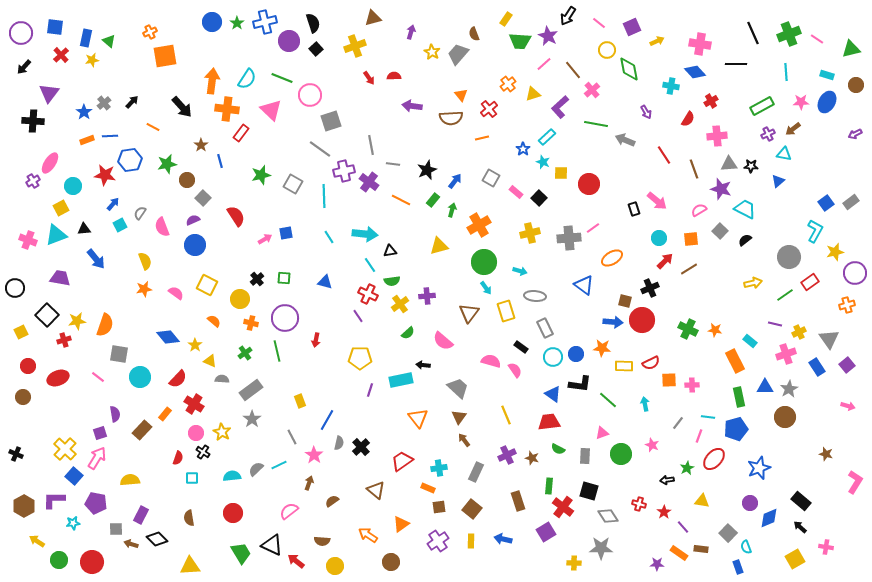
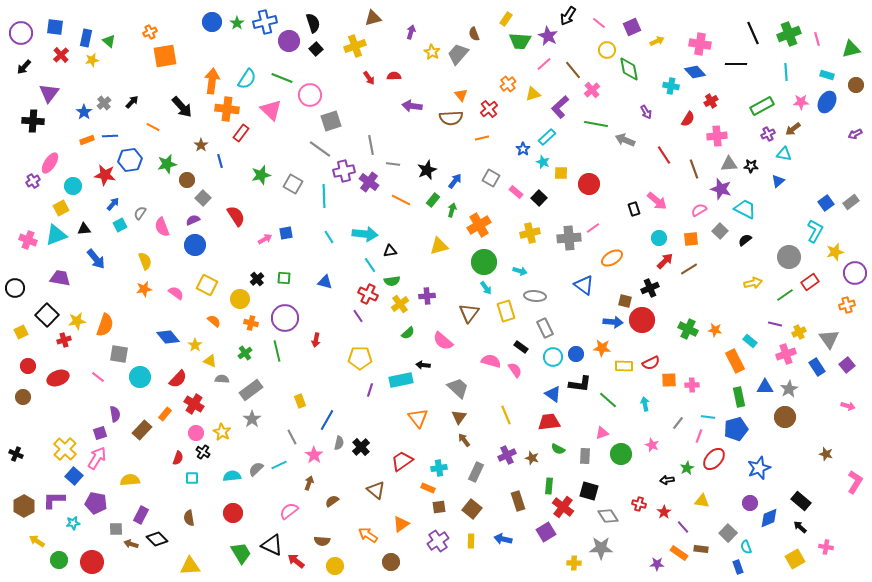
pink line at (817, 39): rotated 40 degrees clockwise
